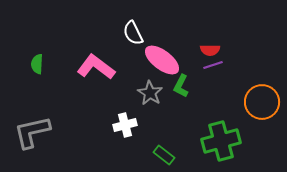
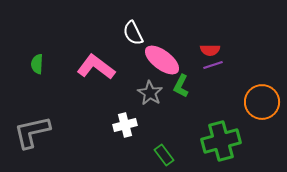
green rectangle: rotated 15 degrees clockwise
